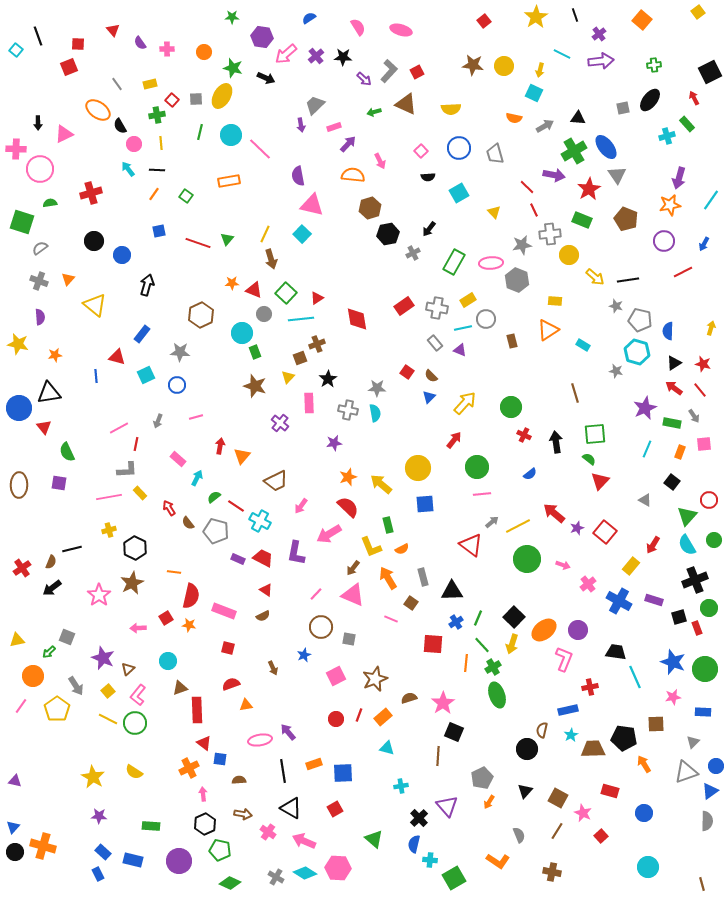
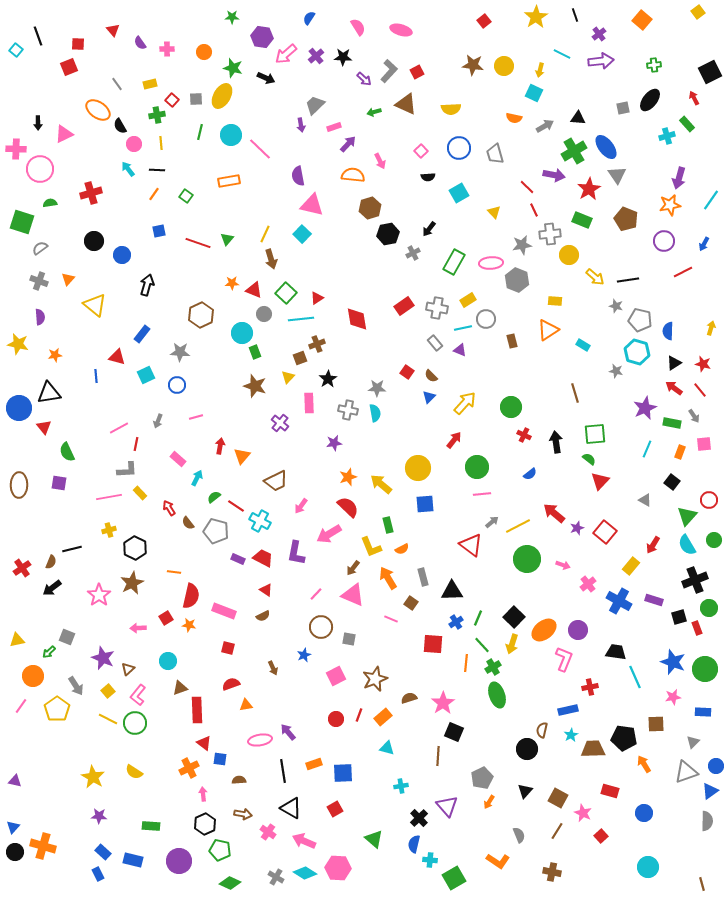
blue semicircle at (309, 18): rotated 24 degrees counterclockwise
